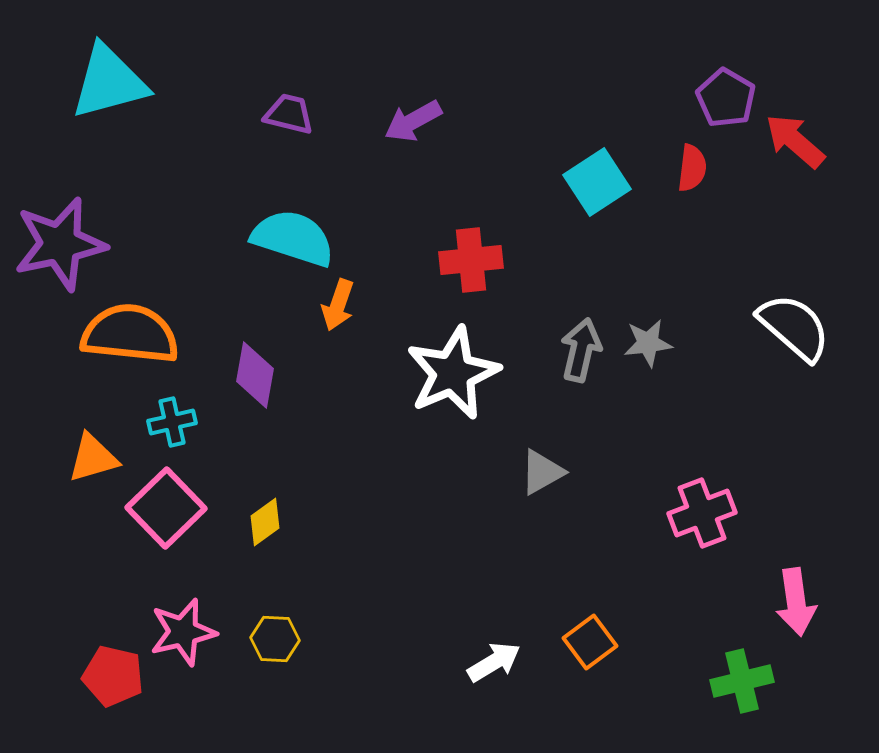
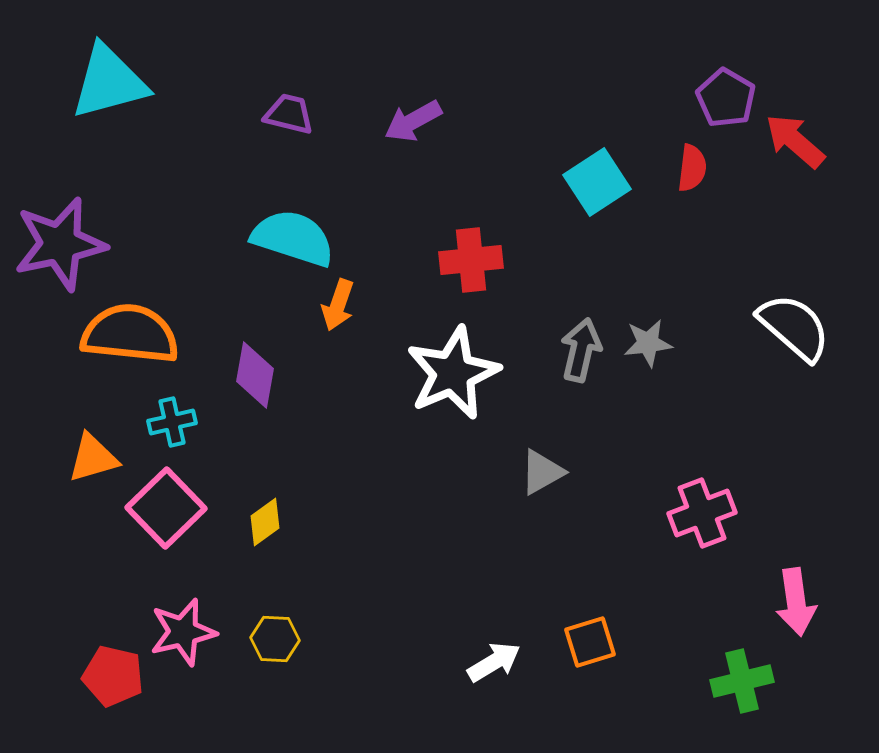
orange square: rotated 20 degrees clockwise
